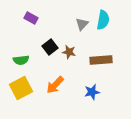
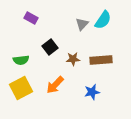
cyan semicircle: rotated 24 degrees clockwise
brown star: moved 4 px right, 7 px down; rotated 16 degrees counterclockwise
